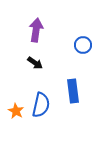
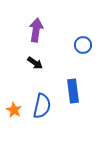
blue semicircle: moved 1 px right, 1 px down
orange star: moved 2 px left, 1 px up
